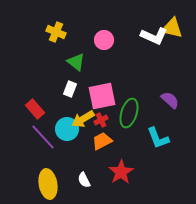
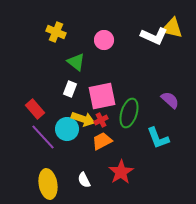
yellow arrow: rotated 130 degrees counterclockwise
